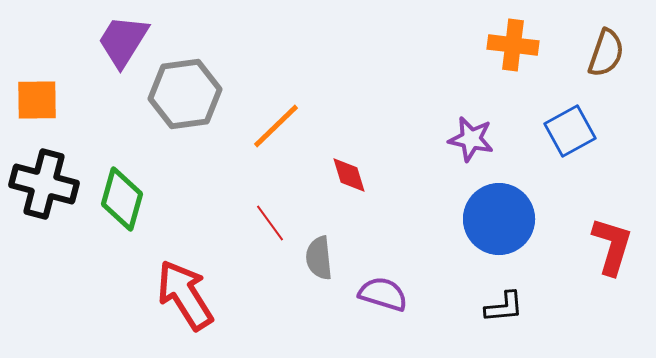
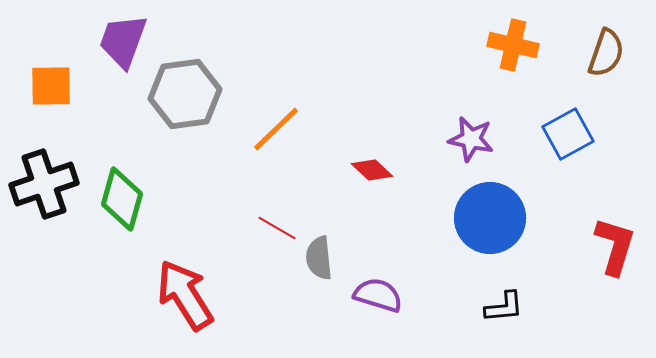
purple trapezoid: rotated 12 degrees counterclockwise
orange cross: rotated 6 degrees clockwise
orange square: moved 14 px right, 14 px up
orange line: moved 3 px down
blue square: moved 2 px left, 3 px down
red diamond: moved 23 px right, 5 px up; rotated 30 degrees counterclockwise
black cross: rotated 34 degrees counterclockwise
blue circle: moved 9 px left, 1 px up
red line: moved 7 px right, 5 px down; rotated 24 degrees counterclockwise
red L-shape: moved 3 px right
purple semicircle: moved 5 px left, 1 px down
